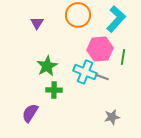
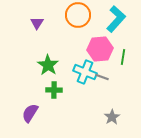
green star: moved 1 px right, 1 px up; rotated 10 degrees counterclockwise
gray star: rotated 21 degrees counterclockwise
